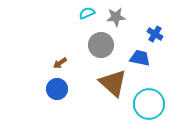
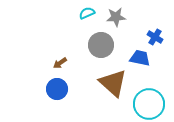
blue cross: moved 3 px down
